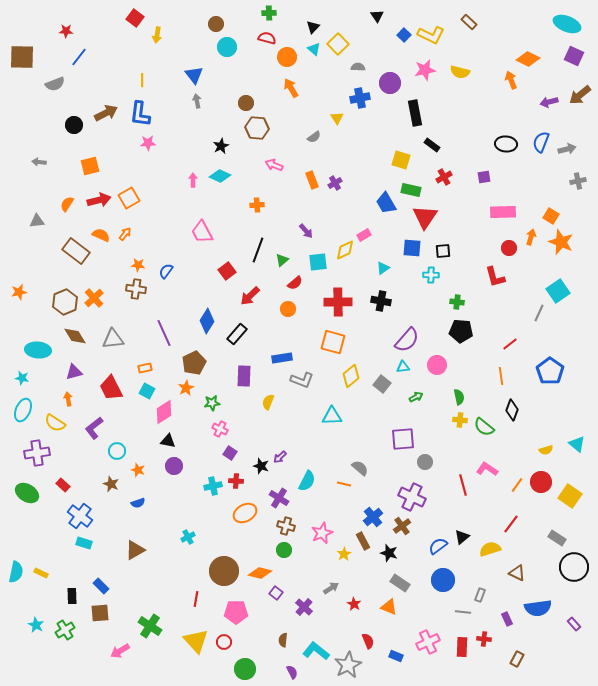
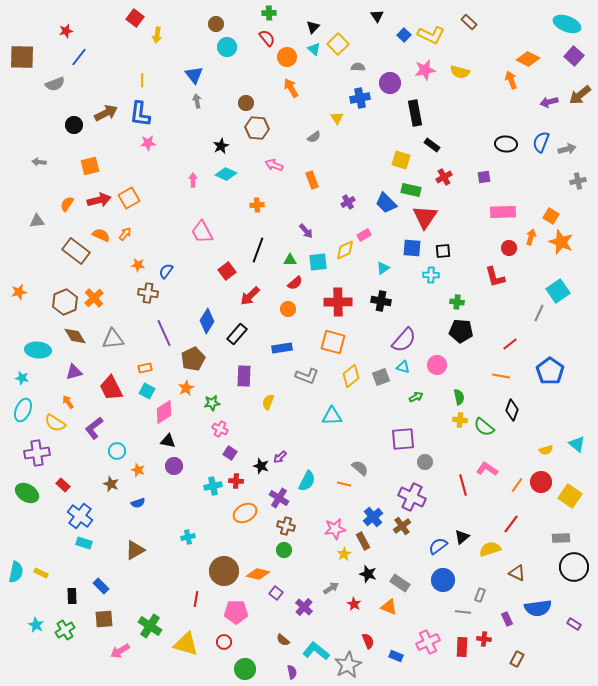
red star at (66, 31): rotated 16 degrees counterclockwise
red semicircle at (267, 38): rotated 36 degrees clockwise
purple square at (574, 56): rotated 18 degrees clockwise
cyan diamond at (220, 176): moved 6 px right, 2 px up
purple cross at (335, 183): moved 13 px right, 19 px down
blue trapezoid at (386, 203): rotated 15 degrees counterclockwise
green triangle at (282, 260): moved 8 px right; rotated 40 degrees clockwise
brown cross at (136, 289): moved 12 px right, 4 px down
purple semicircle at (407, 340): moved 3 px left
blue rectangle at (282, 358): moved 10 px up
brown pentagon at (194, 363): moved 1 px left, 4 px up
cyan triangle at (403, 367): rotated 24 degrees clockwise
orange line at (501, 376): rotated 72 degrees counterclockwise
gray L-shape at (302, 380): moved 5 px right, 4 px up
gray square at (382, 384): moved 1 px left, 7 px up; rotated 30 degrees clockwise
orange arrow at (68, 399): moved 3 px down; rotated 24 degrees counterclockwise
pink star at (322, 533): moved 13 px right, 4 px up; rotated 15 degrees clockwise
cyan cross at (188, 537): rotated 16 degrees clockwise
gray rectangle at (557, 538): moved 4 px right; rotated 36 degrees counterclockwise
black star at (389, 553): moved 21 px left, 21 px down
orange diamond at (260, 573): moved 2 px left, 1 px down
brown square at (100, 613): moved 4 px right, 6 px down
purple rectangle at (574, 624): rotated 16 degrees counterclockwise
brown semicircle at (283, 640): rotated 56 degrees counterclockwise
yellow triangle at (196, 641): moved 10 px left, 3 px down; rotated 32 degrees counterclockwise
purple semicircle at (292, 672): rotated 16 degrees clockwise
